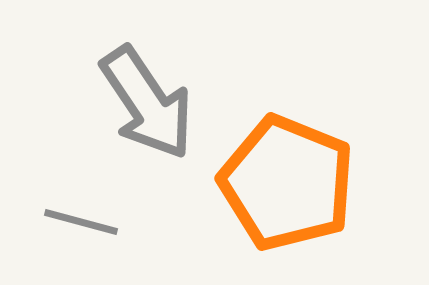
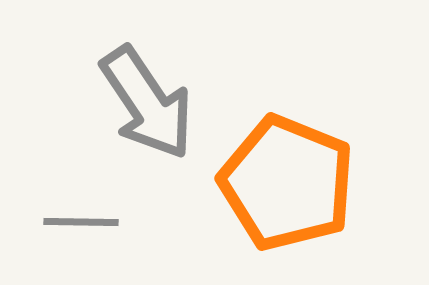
gray line: rotated 14 degrees counterclockwise
